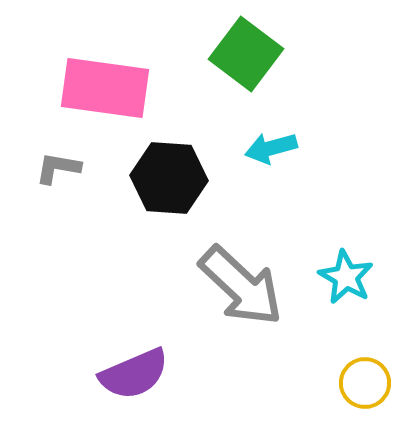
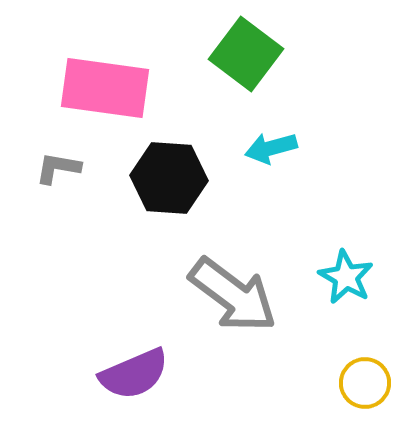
gray arrow: moved 8 px left, 9 px down; rotated 6 degrees counterclockwise
